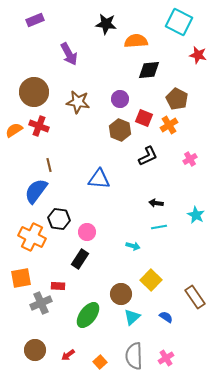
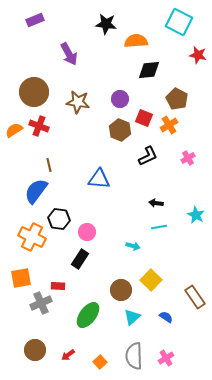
pink cross at (190, 159): moved 2 px left, 1 px up
brown circle at (121, 294): moved 4 px up
